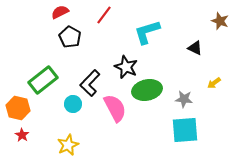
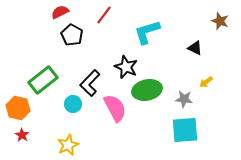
black pentagon: moved 2 px right, 2 px up
yellow arrow: moved 8 px left, 1 px up
